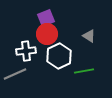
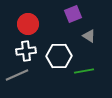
purple square: moved 27 px right, 4 px up
red circle: moved 19 px left, 10 px up
white hexagon: rotated 25 degrees clockwise
gray line: moved 2 px right, 1 px down
